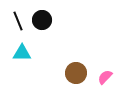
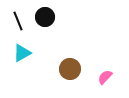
black circle: moved 3 px right, 3 px up
cyan triangle: rotated 30 degrees counterclockwise
brown circle: moved 6 px left, 4 px up
